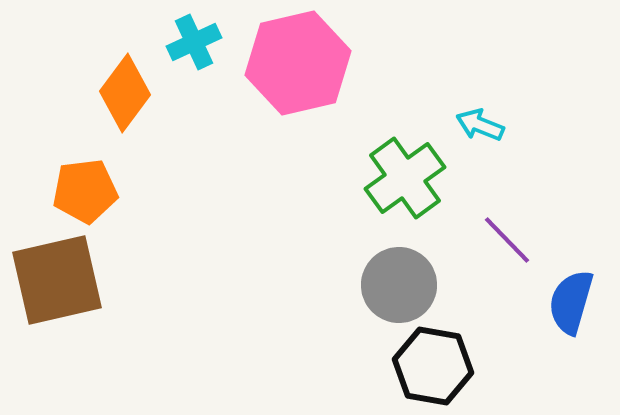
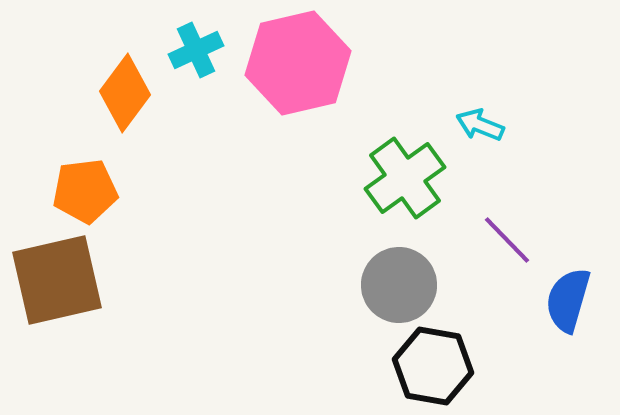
cyan cross: moved 2 px right, 8 px down
blue semicircle: moved 3 px left, 2 px up
